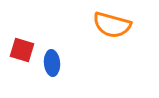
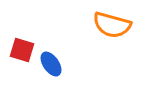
blue ellipse: moved 1 px left, 1 px down; rotated 30 degrees counterclockwise
